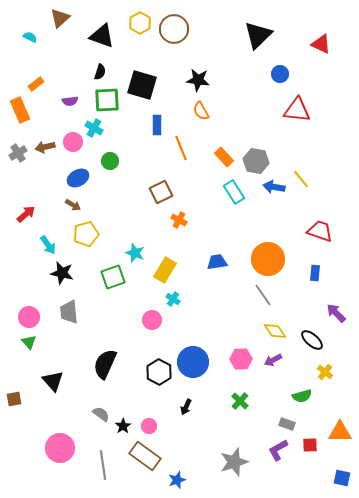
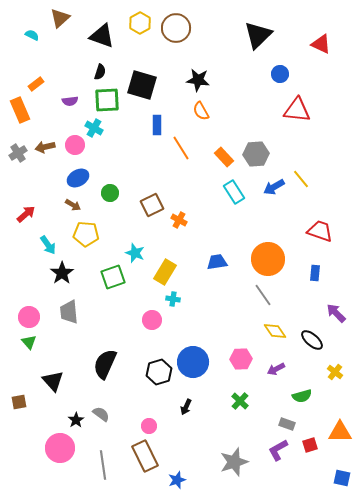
brown circle at (174, 29): moved 2 px right, 1 px up
cyan semicircle at (30, 37): moved 2 px right, 2 px up
pink circle at (73, 142): moved 2 px right, 3 px down
orange line at (181, 148): rotated 10 degrees counterclockwise
green circle at (110, 161): moved 32 px down
gray hexagon at (256, 161): moved 7 px up; rotated 15 degrees counterclockwise
blue arrow at (274, 187): rotated 40 degrees counterclockwise
brown square at (161, 192): moved 9 px left, 13 px down
yellow pentagon at (86, 234): rotated 20 degrees clockwise
yellow rectangle at (165, 270): moved 2 px down
black star at (62, 273): rotated 25 degrees clockwise
cyan cross at (173, 299): rotated 24 degrees counterclockwise
purple arrow at (273, 360): moved 3 px right, 9 px down
black hexagon at (159, 372): rotated 15 degrees clockwise
yellow cross at (325, 372): moved 10 px right
brown square at (14, 399): moved 5 px right, 3 px down
black star at (123, 426): moved 47 px left, 6 px up
red square at (310, 445): rotated 14 degrees counterclockwise
brown rectangle at (145, 456): rotated 28 degrees clockwise
